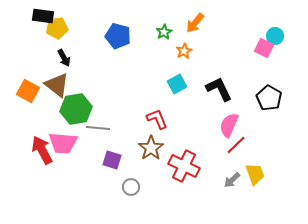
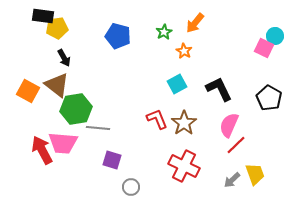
orange star: rotated 14 degrees counterclockwise
brown star: moved 33 px right, 25 px up
